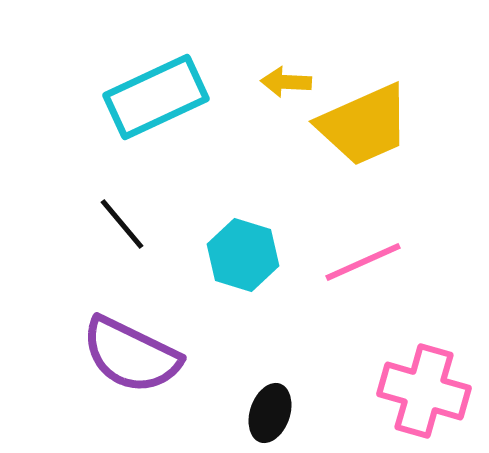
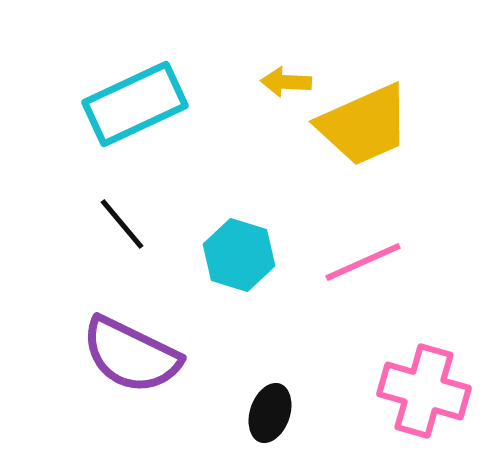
cyan rectangle: moved 21 px left, 7 px down
cyan hexagon: moved 4 px left
